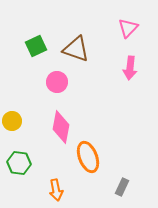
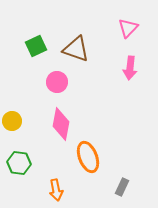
pink diamond: moved 3 px up
